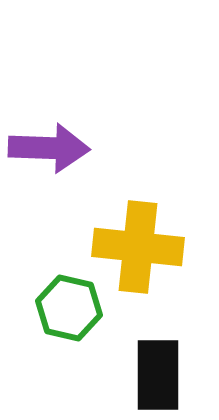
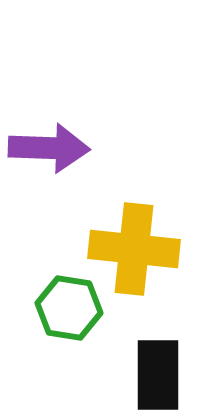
yellow cross: moved 4 px left, 2 px down
green hexagon: rotated 4 degrees counterclockwise
